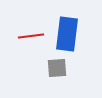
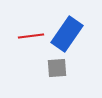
blue rectangle: rotated 28 degrees clockwise
